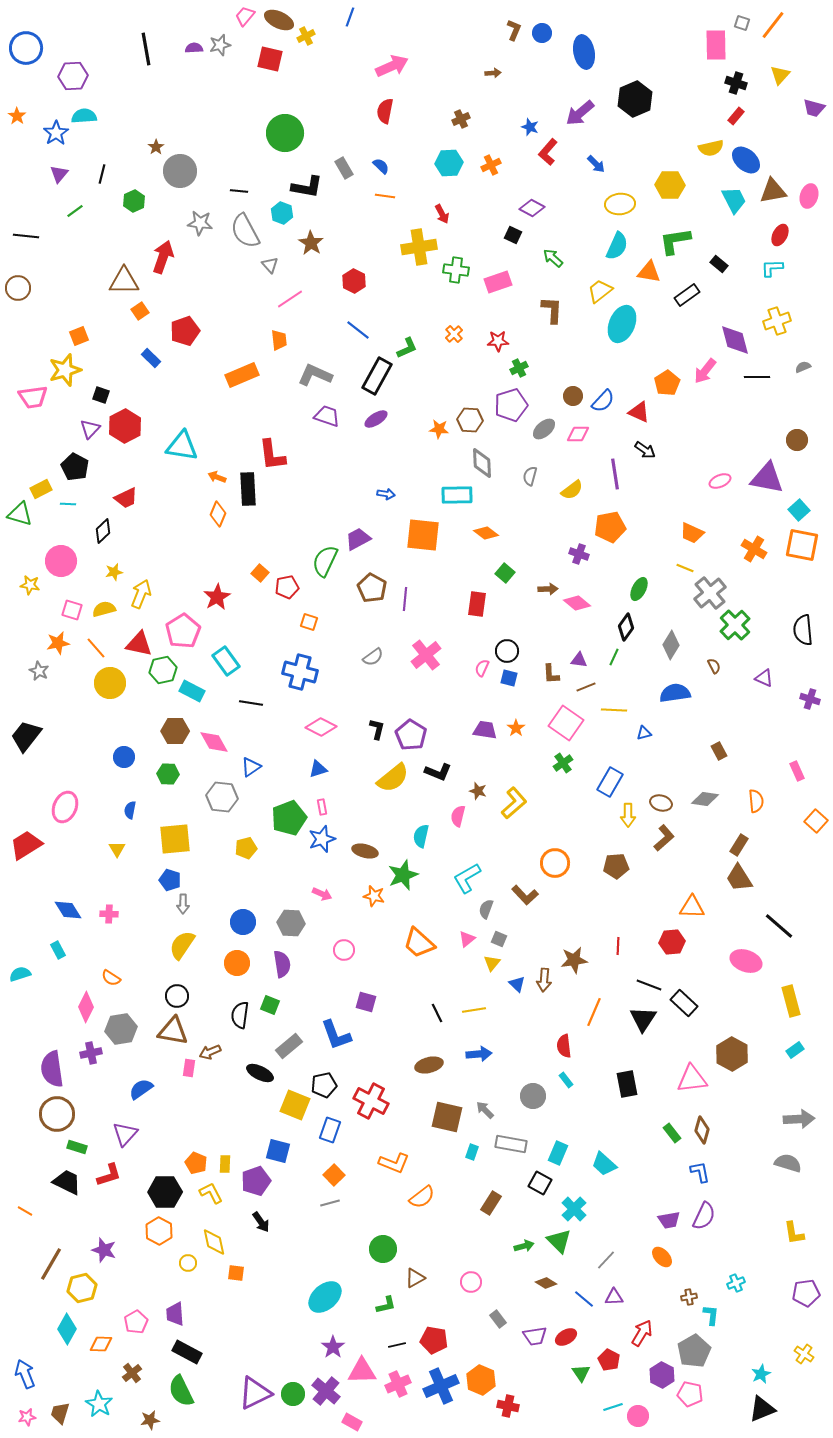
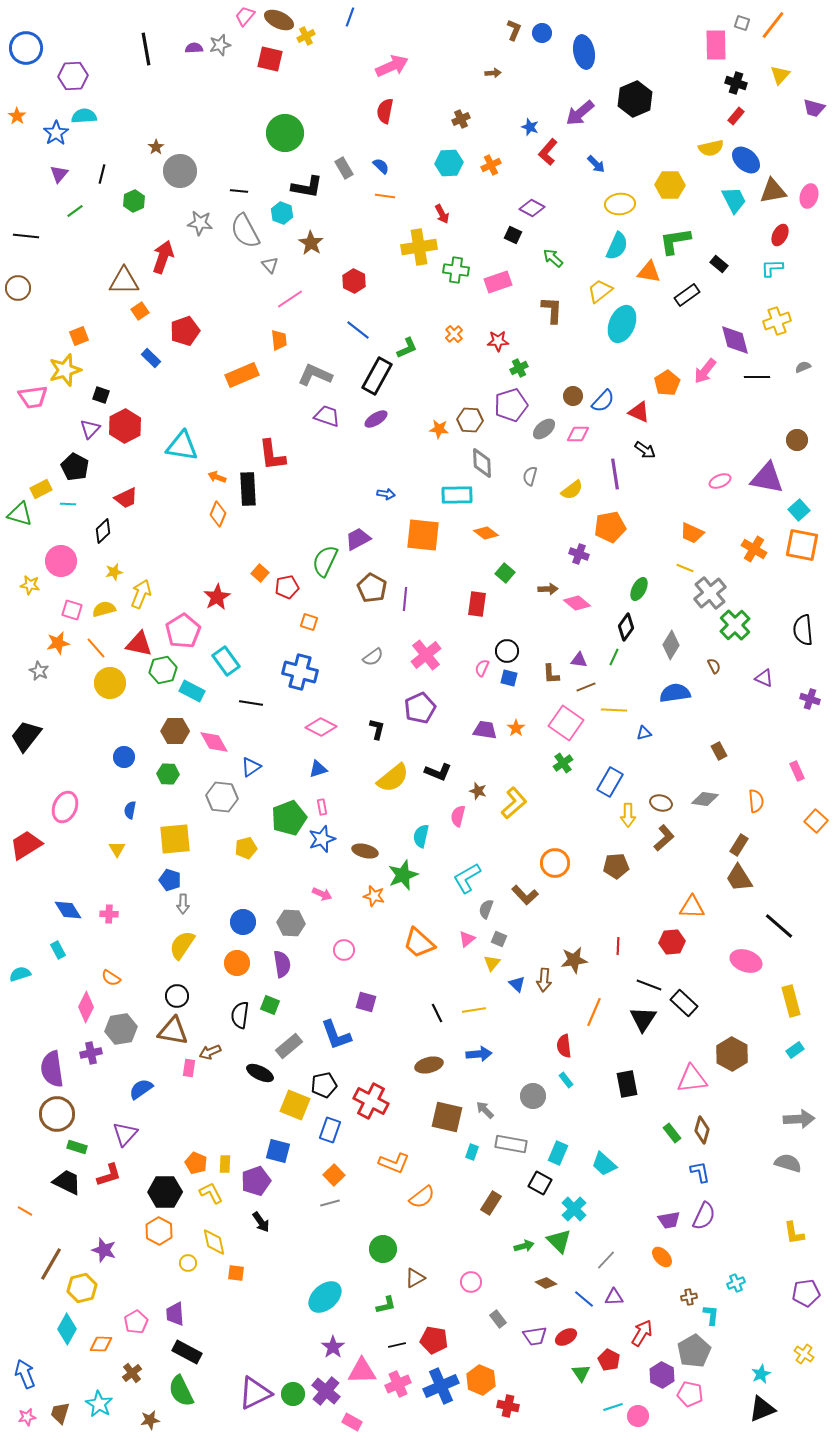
purple pentagon at (411, 735): moved 9 px right, 27 px up; rotated 16 degrees clockwise
